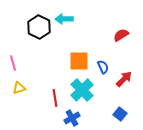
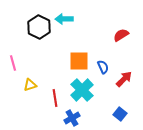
yellow triangle: moved 11 px right, 3 px up
